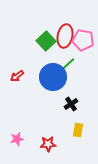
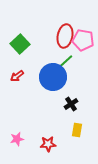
green square: moved 26 px left, 3 px down
green line: moved 2 px left, 3 px up
yellow rectangle: moved 1 px left
